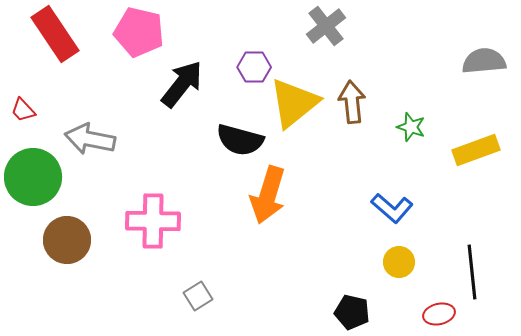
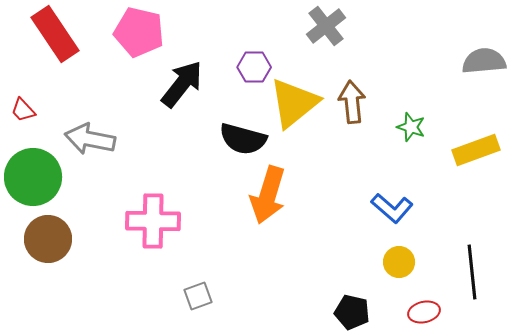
black semicircle: moved 3 px right, 1 px up
brown circle: moved 19 px left, 1 px up
gray square: rotated 12 degrees clockwise
red ellipse: moved 15 px left, 2 px up
